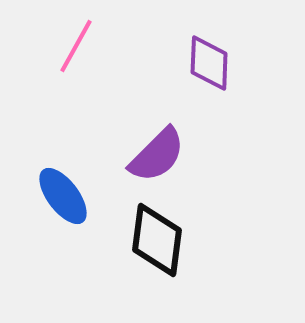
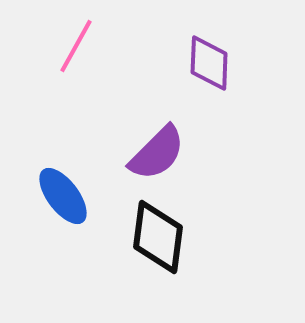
purple semicircle: moved 2 px up
black diamond: moved 1 px right, 3 px up
